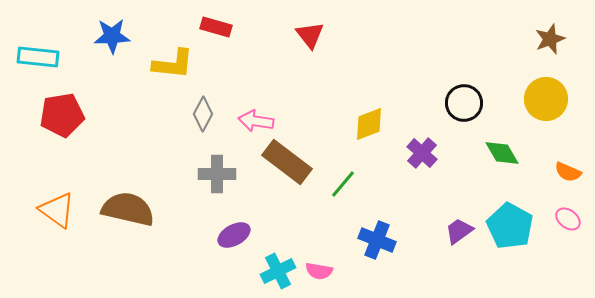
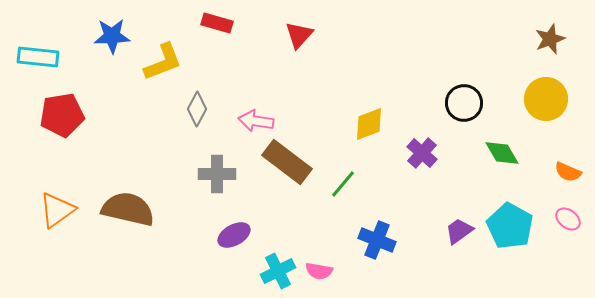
red rectangle: moved 1 px right, 4 px up
red triangle: moved 11 px left; rotated 20 degrees clockwise
yellow L-shape: moved 10 px left, 2 px up; rotated 27 degrees counterclockwise
gray diamond: moved 6 px left, 5 px up
orange triangle: rotated 48 degrees clockwise
